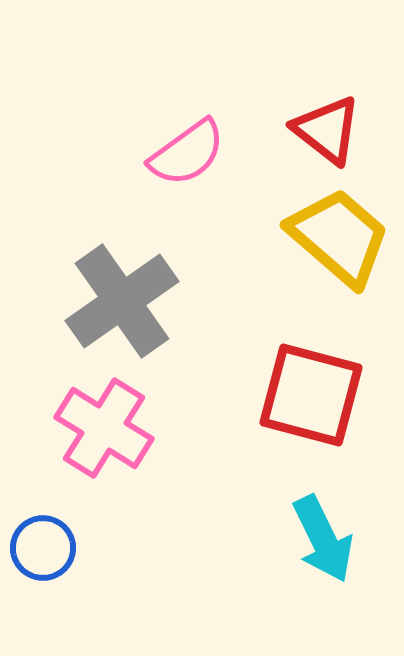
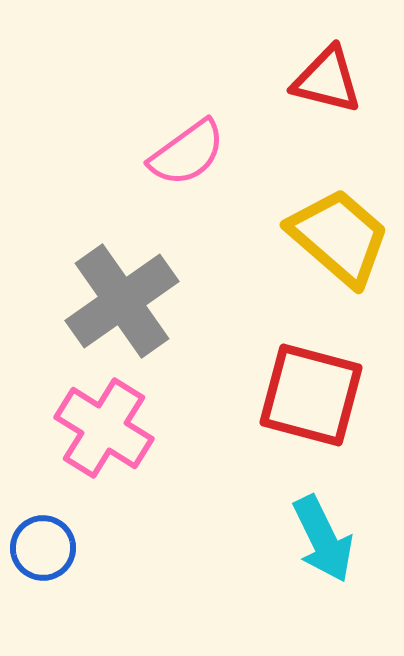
red triangle: moved 50 px up; rotated 24 degrees counterclockwise
